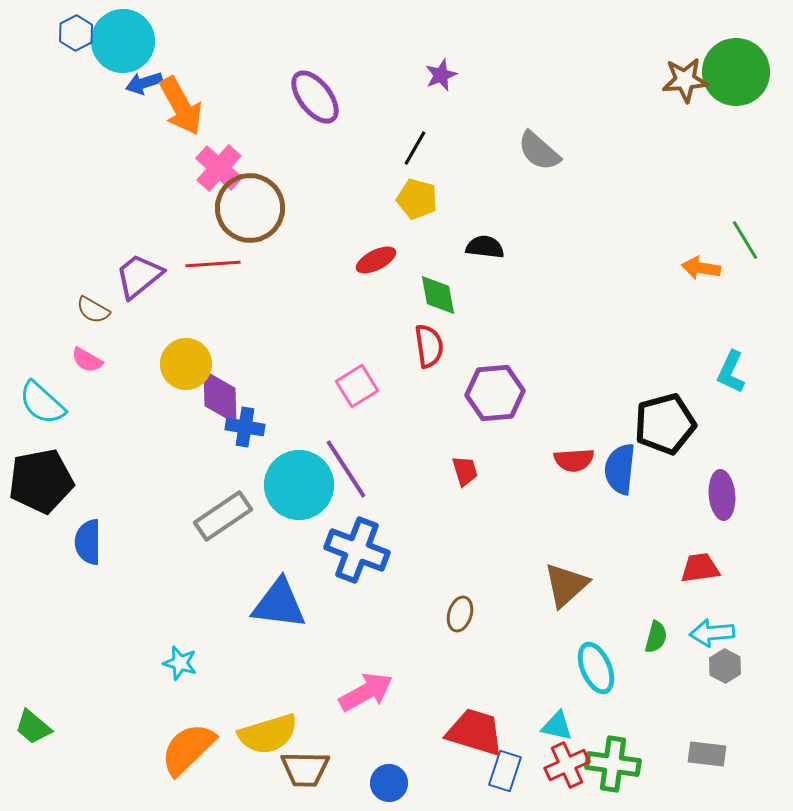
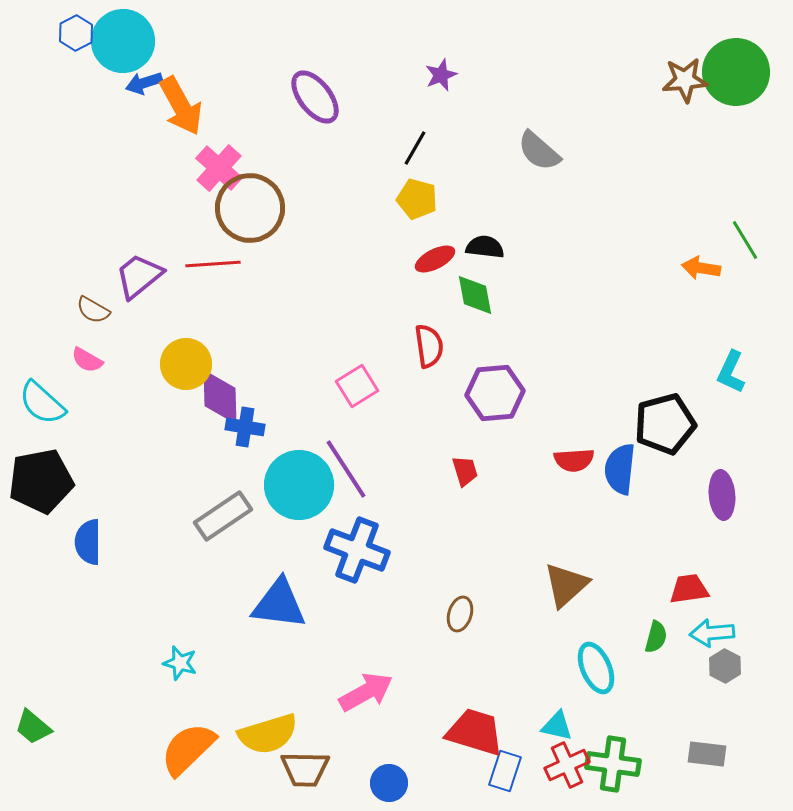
red ellipse at (376, 260): moved 59 px right, 1 px up
green diamond at (438, 295): moved 37 px right
red trapezoid at (700, 568): moved 11 px left, 21 px down
